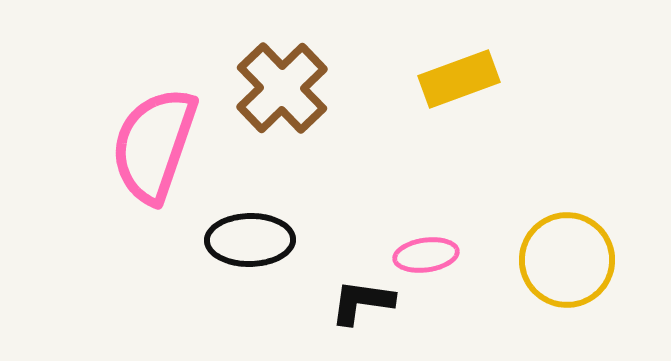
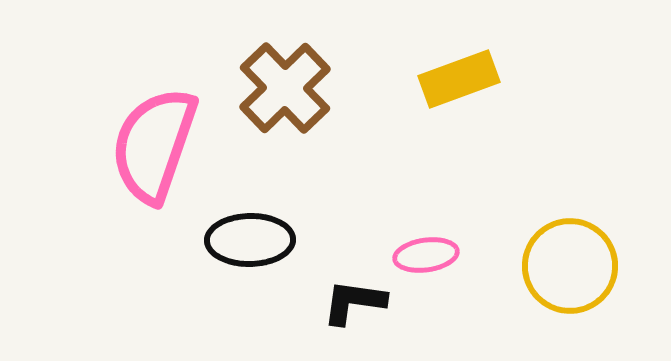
brown cross: moved 3 px right
yellow circle: moved 3 px right, 6 px down
black L-shape: moved 8 px left
